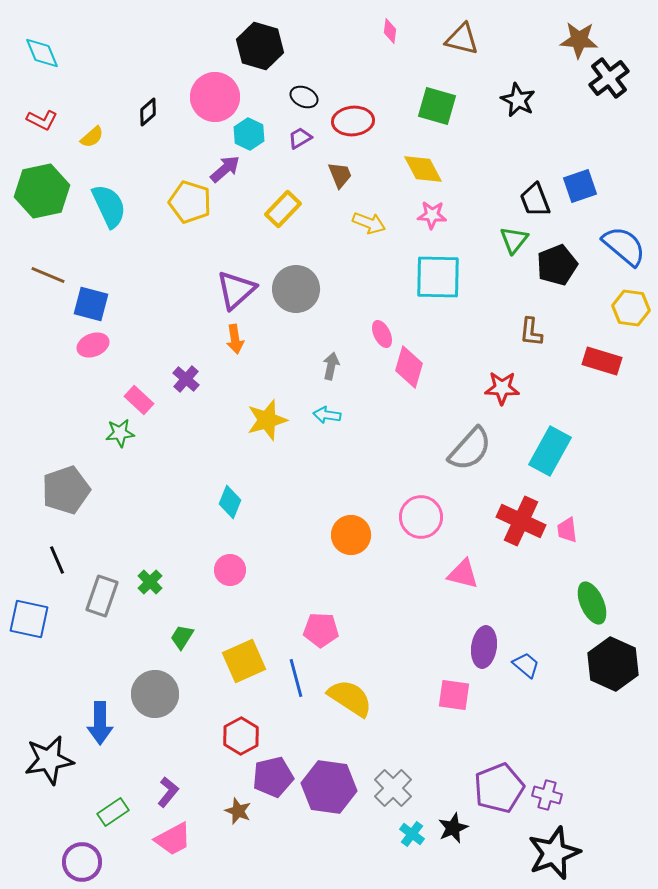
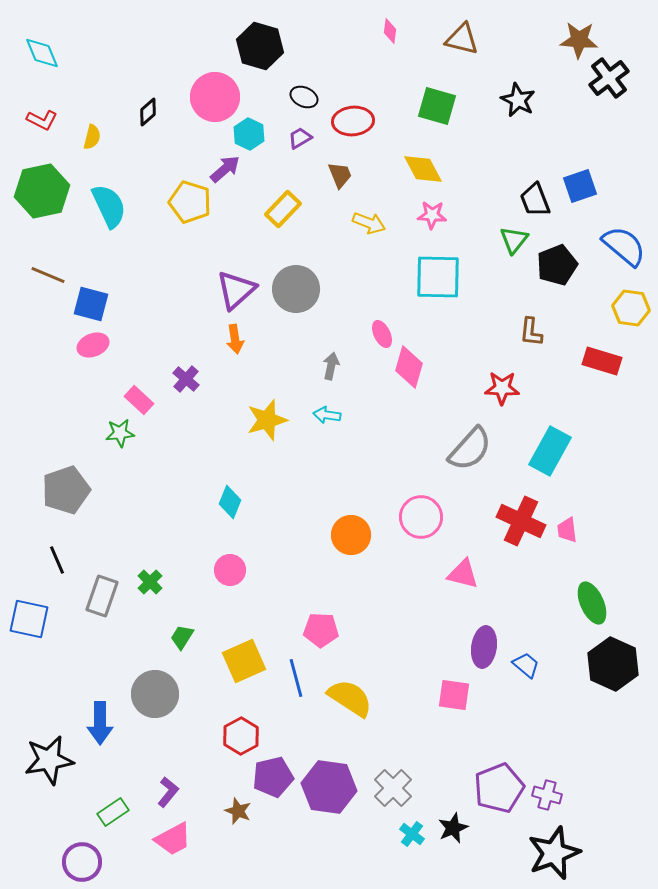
yellow semicircle at (92, 137): rotated 35 degrees counterclockwise
